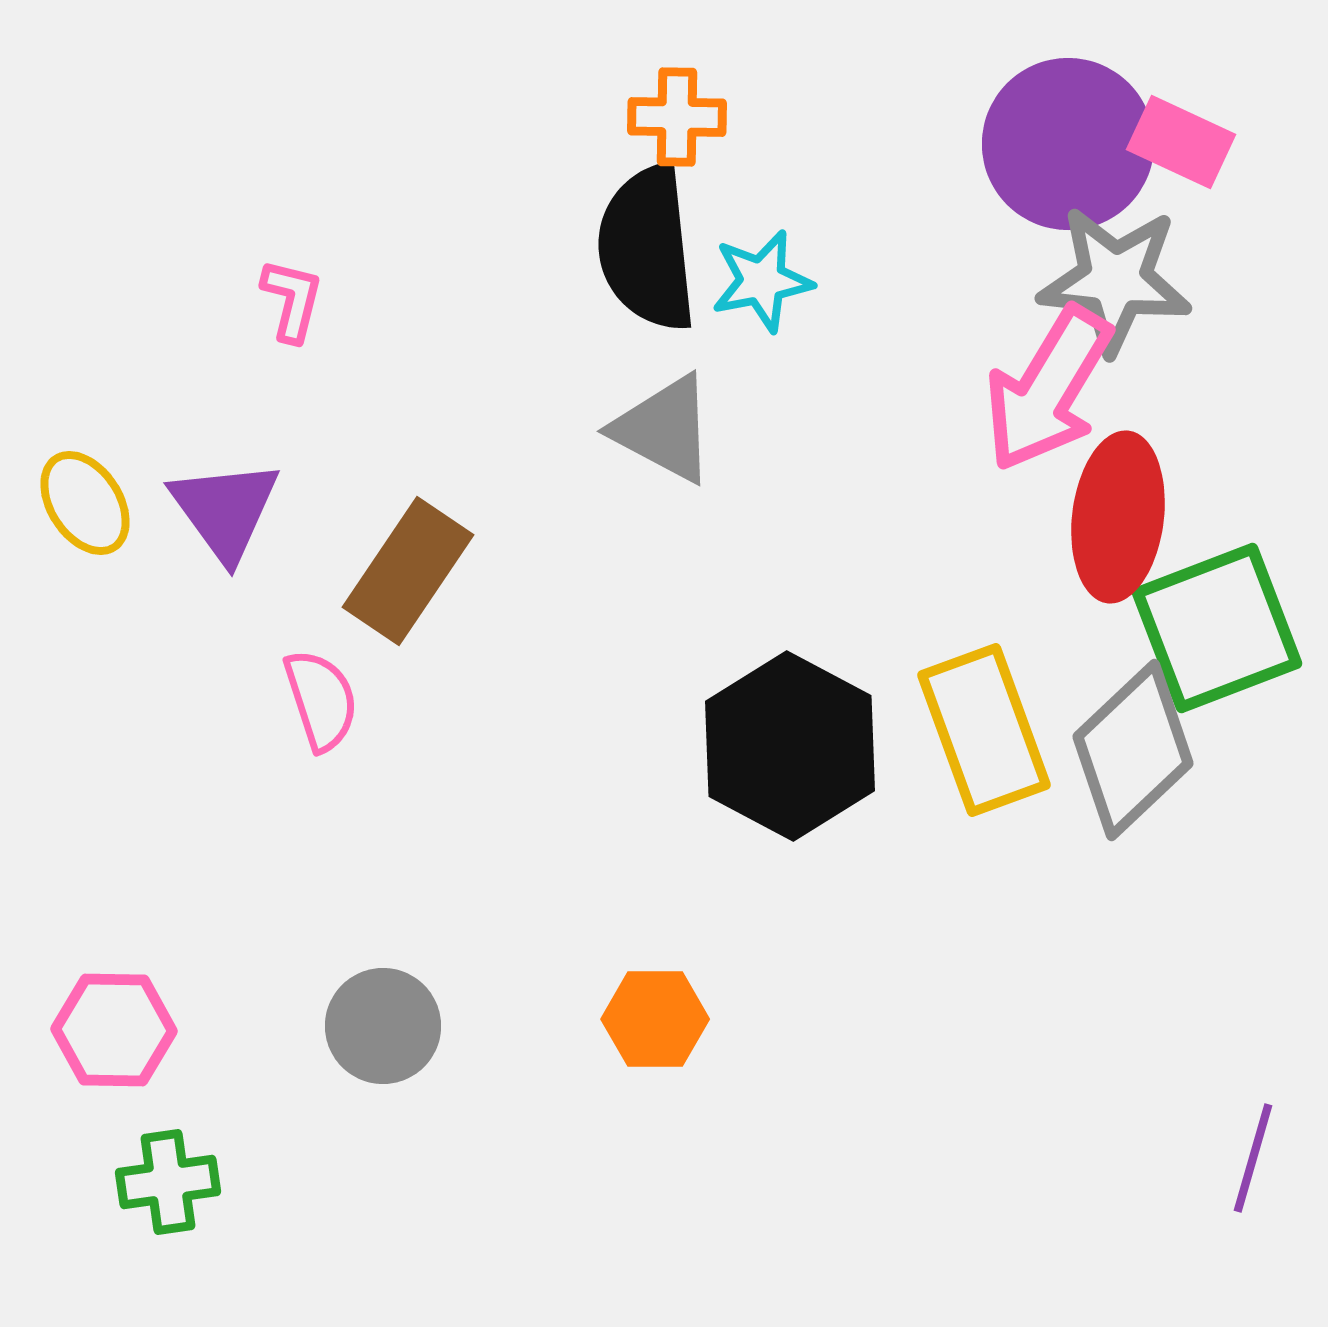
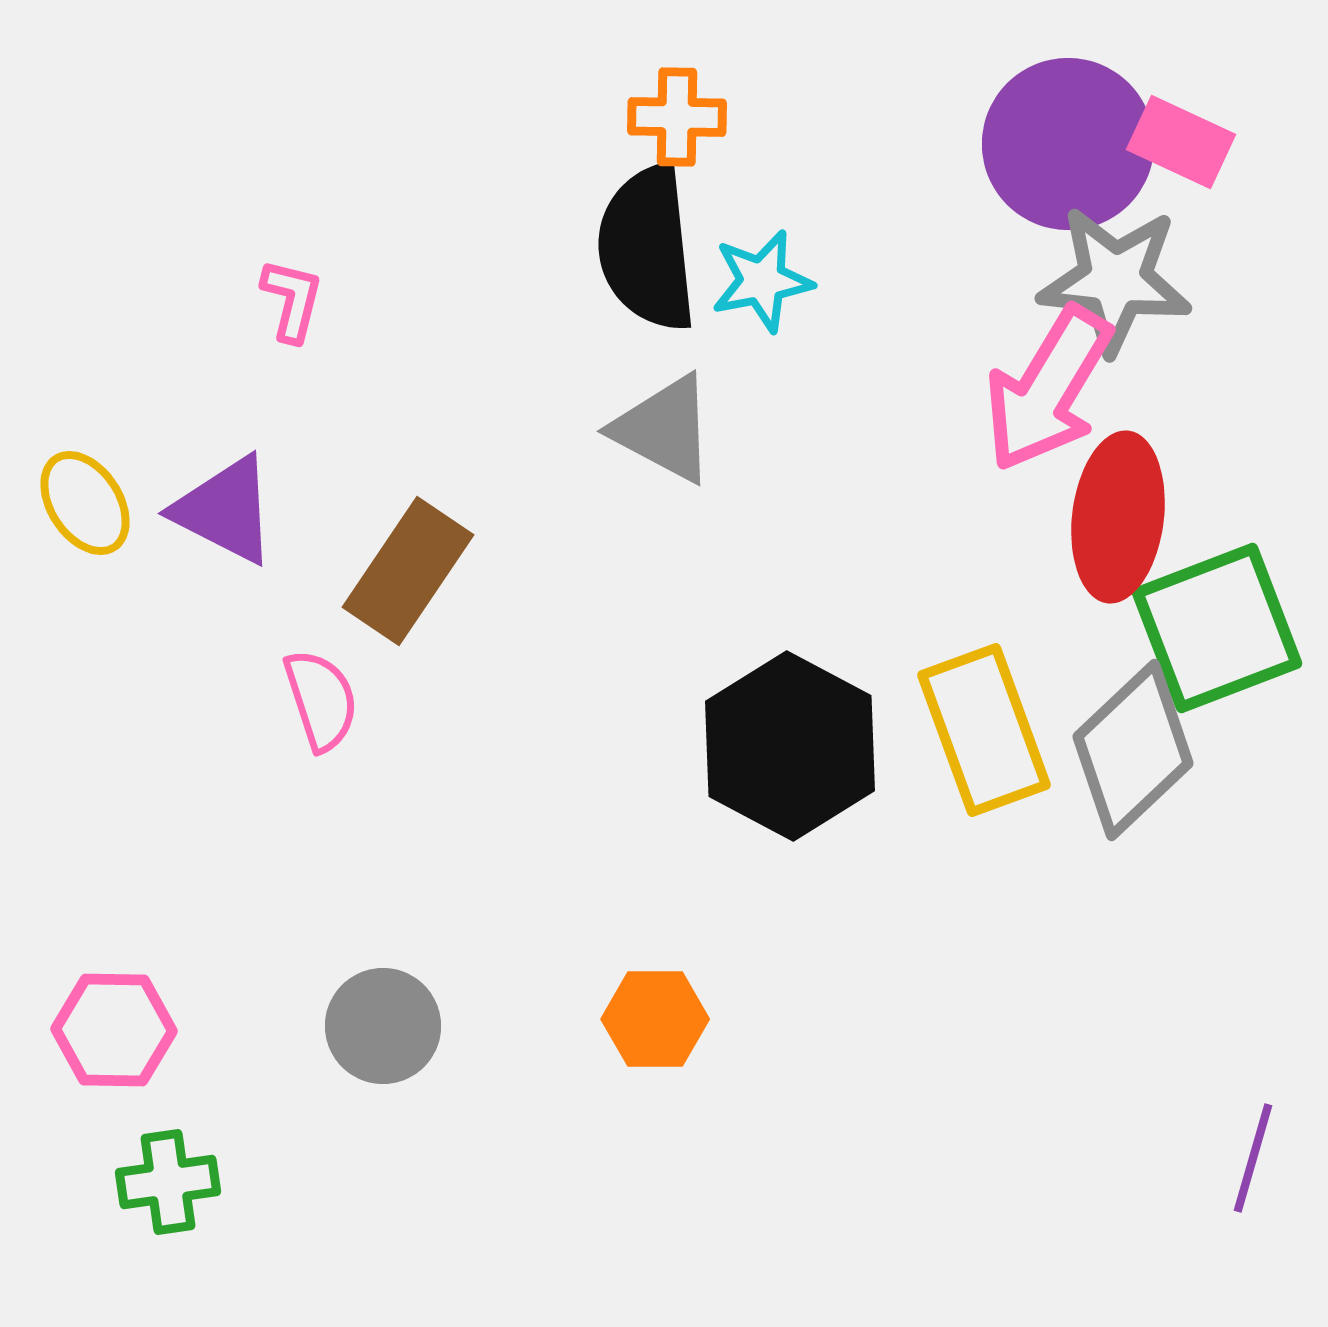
purple triangle: rotated 27 degrees counterclockwise
